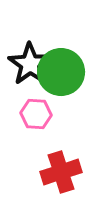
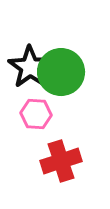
black star: moved 3 px down
red cross: moved 11 px up
